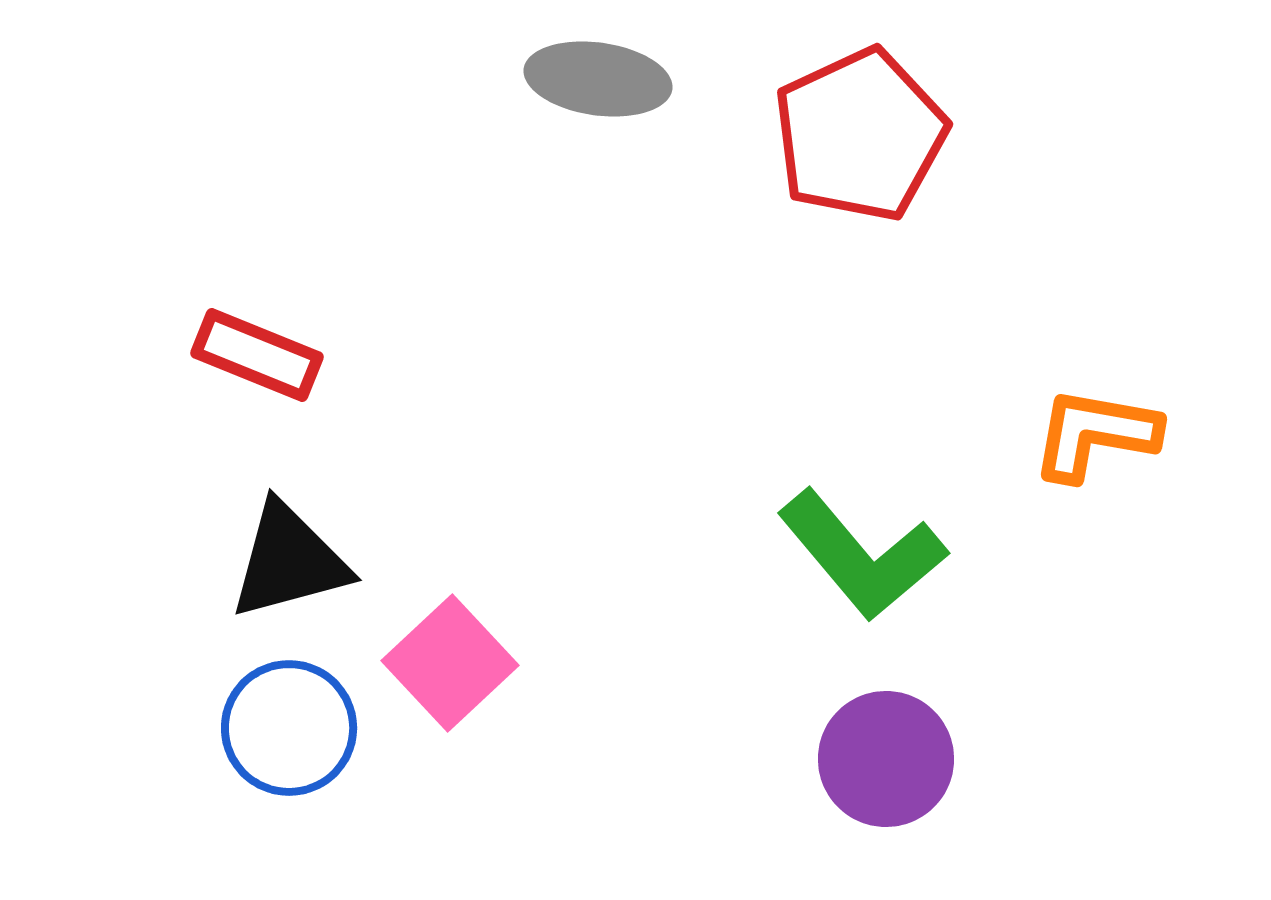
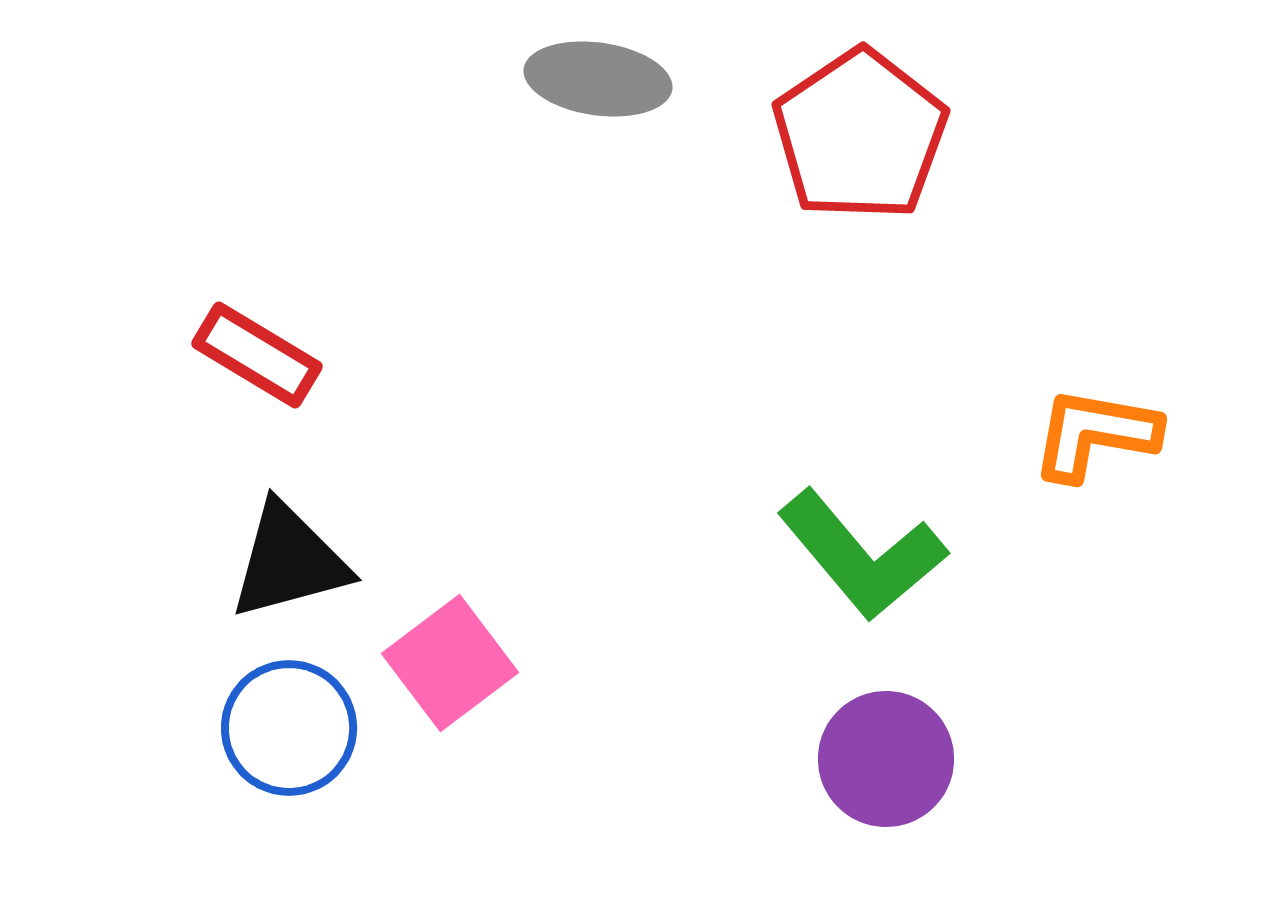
red pentagon: rotated 9 degrees counterclockwise
red rectangle: rotated 9 degrees clockwise
pink square: rotated 6 degrees clockwise
